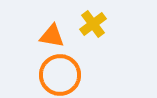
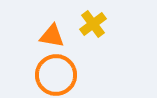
orange circle: moved 4 px left
